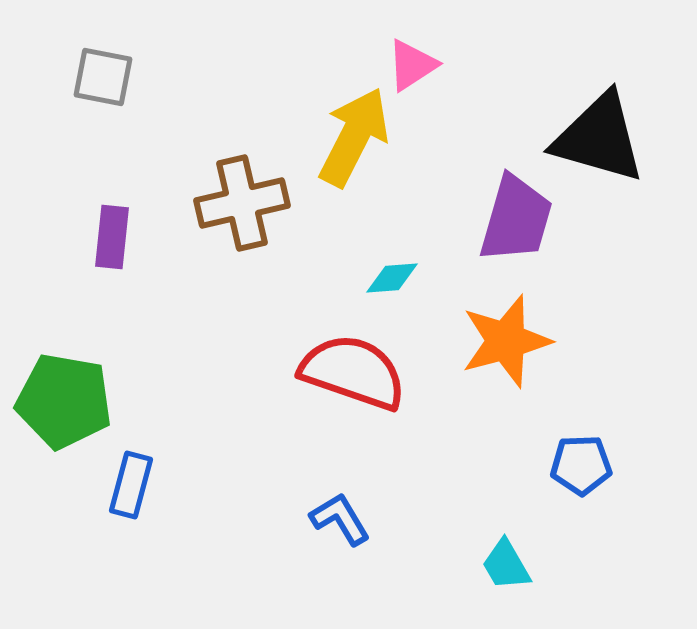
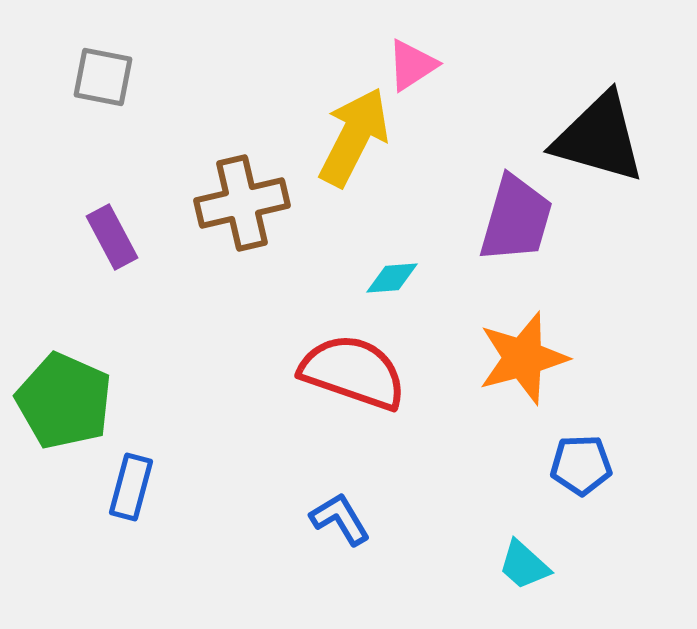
purple rectangle: rotated 34 degrees counterclockwise
orange star: moved 17 px right, 17 px down
green pentagon: rotated 14 degrees clockwise
blue rectangle: moved 2 px down
cyan trapezoid: moved 18 px right; rotated 18 degrees counterclockwise
